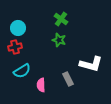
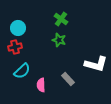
white L-shape: moved 5 px right
cyan semicircle: rotated 12 degrees counterclockwise
gray rectangle: rotated 16 degrees counterclockwise
